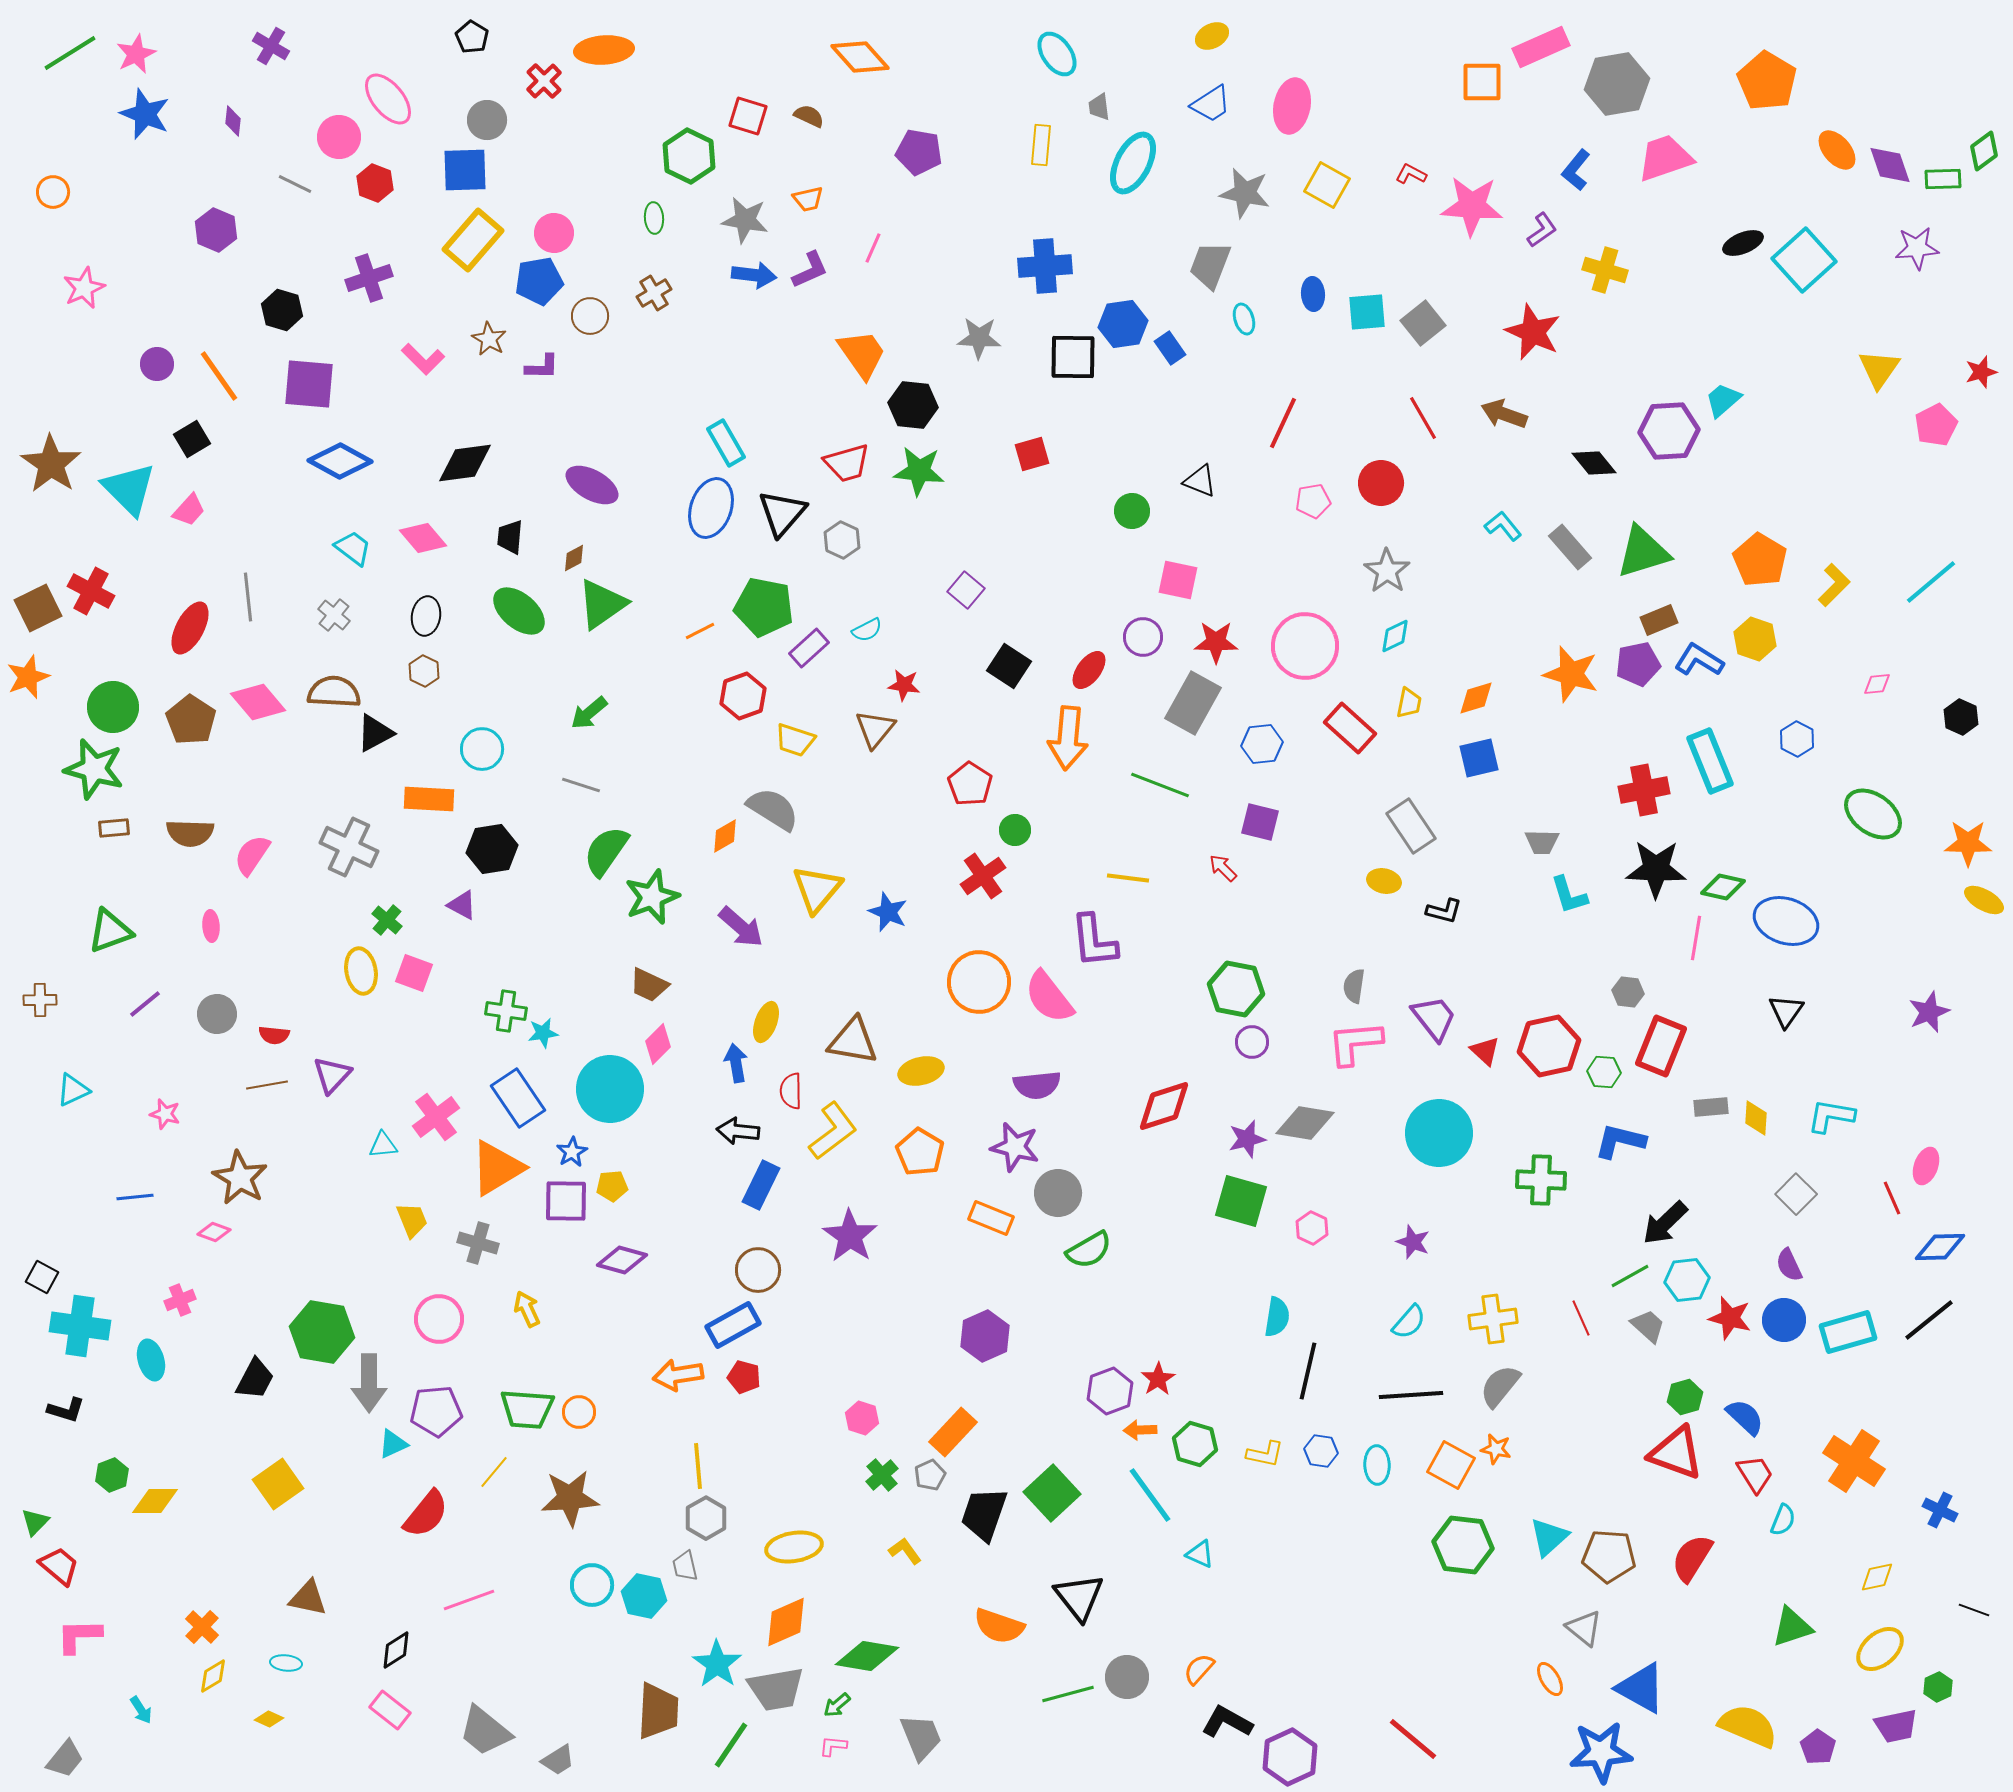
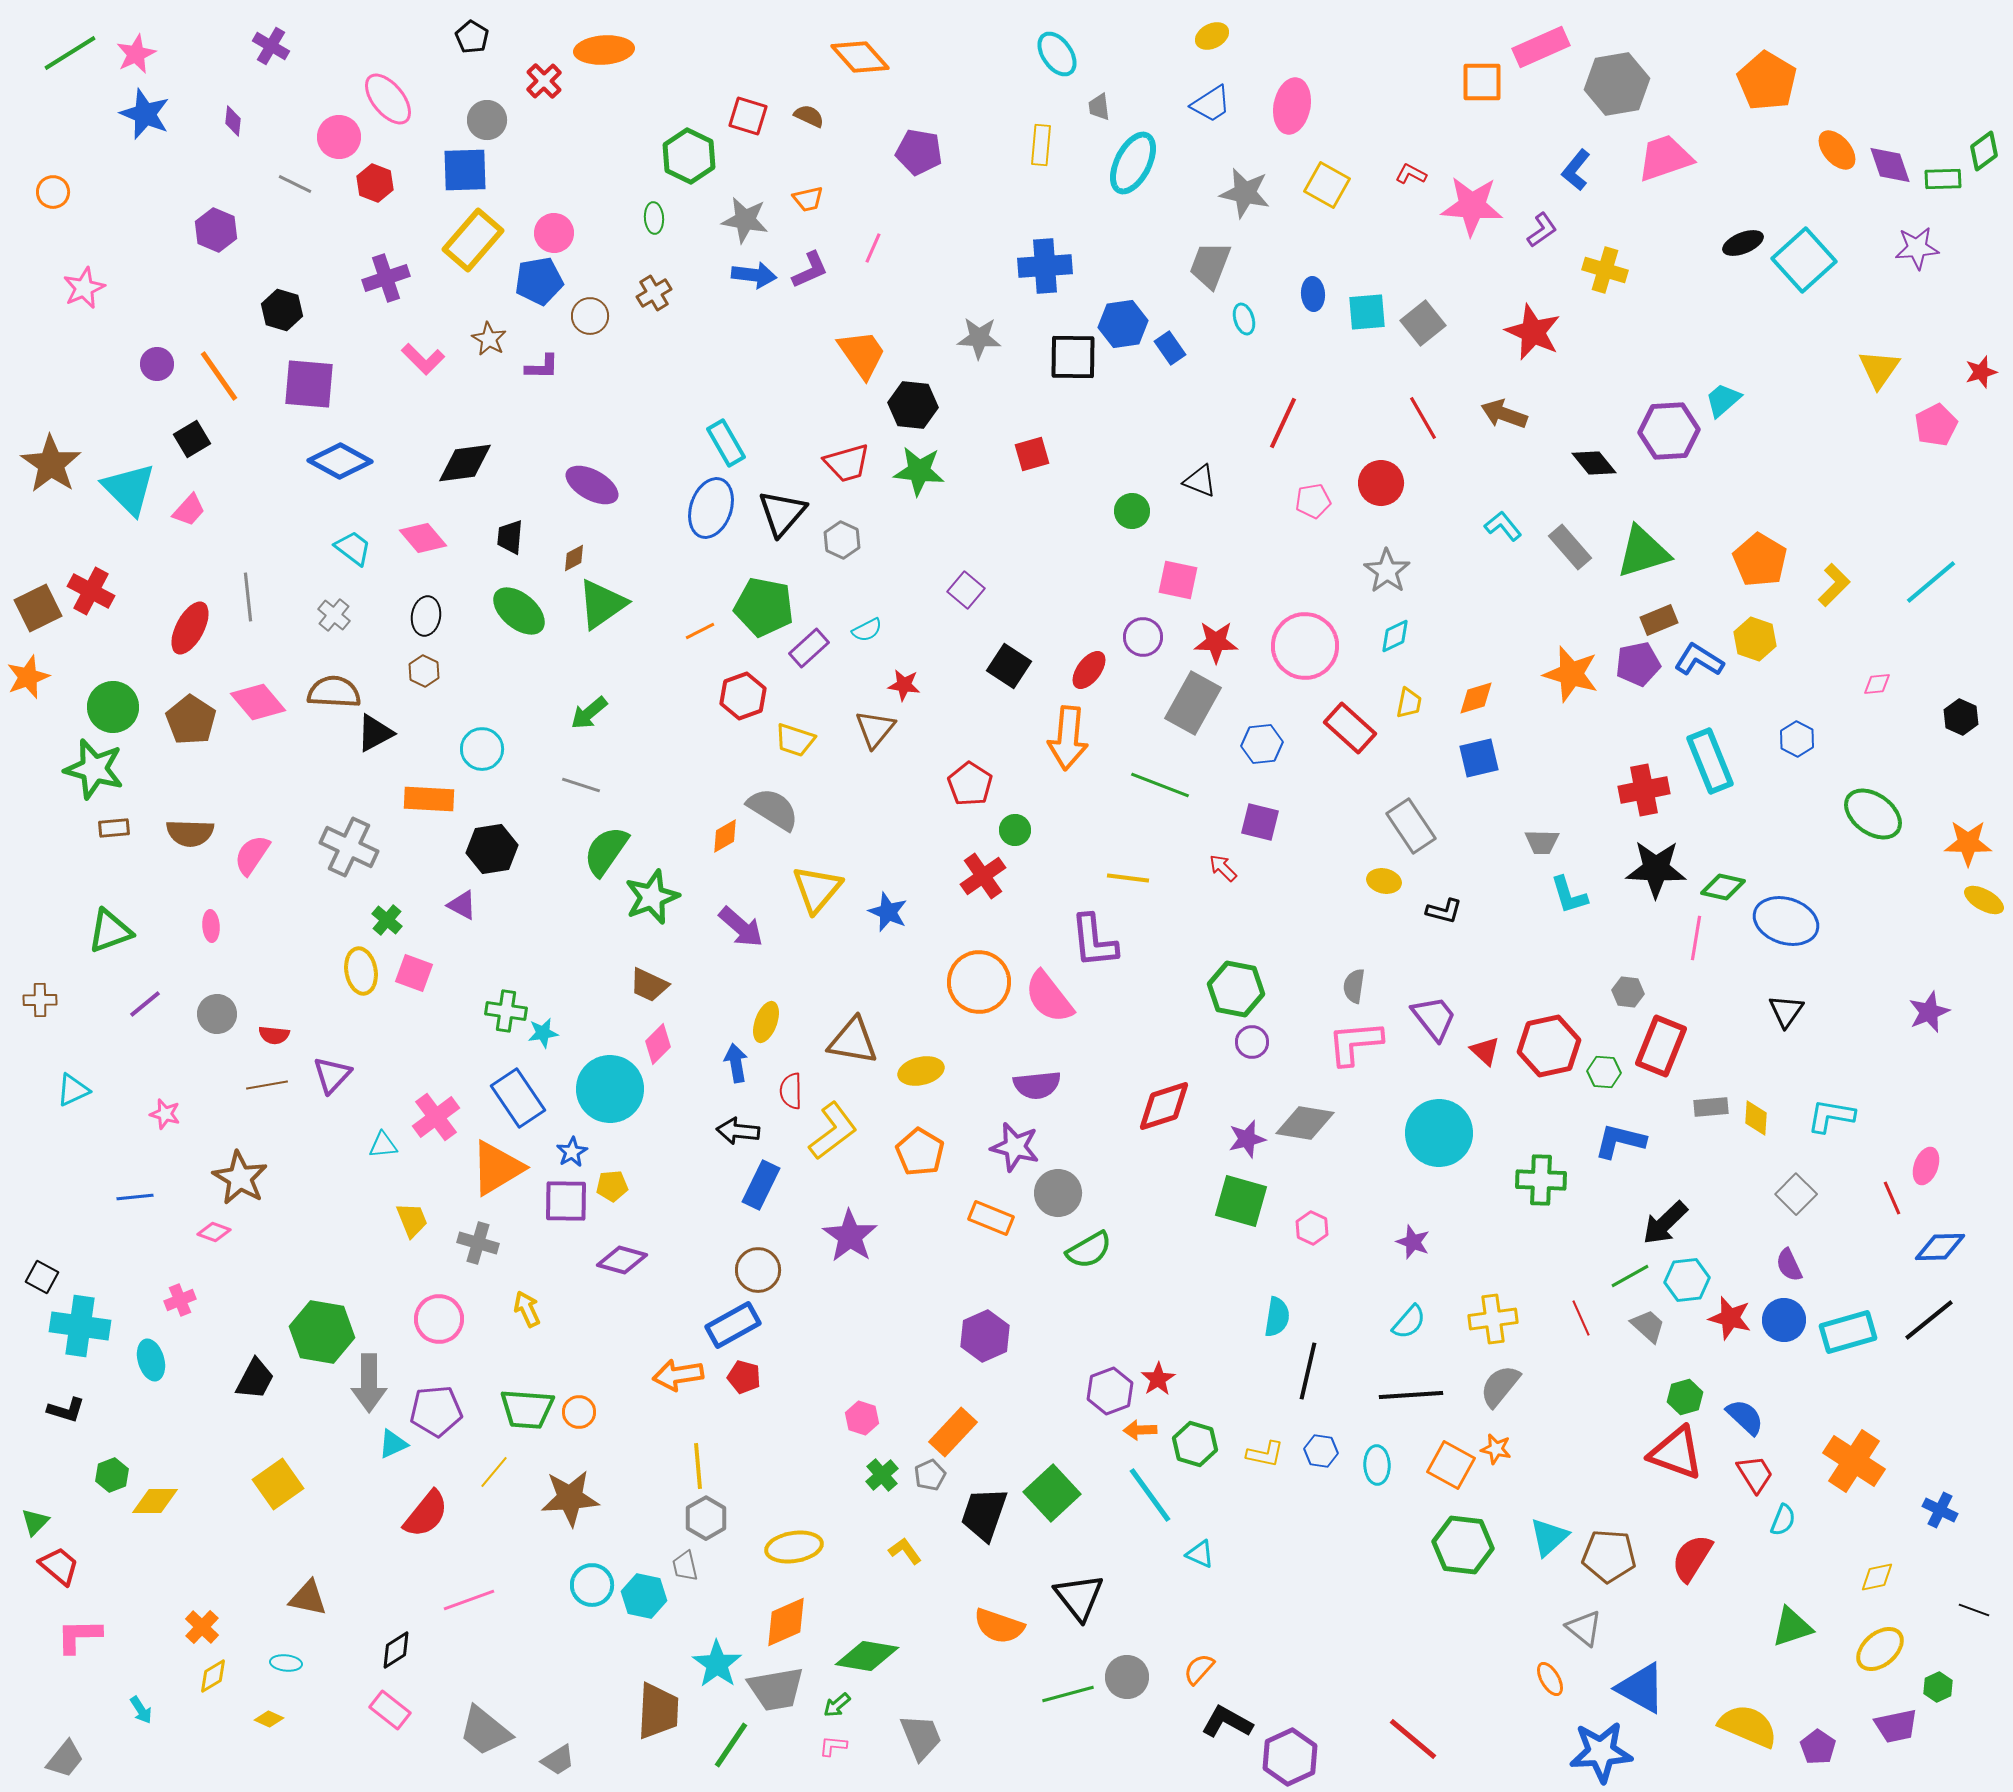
purple cross at (369, 278): moved 17 px right
